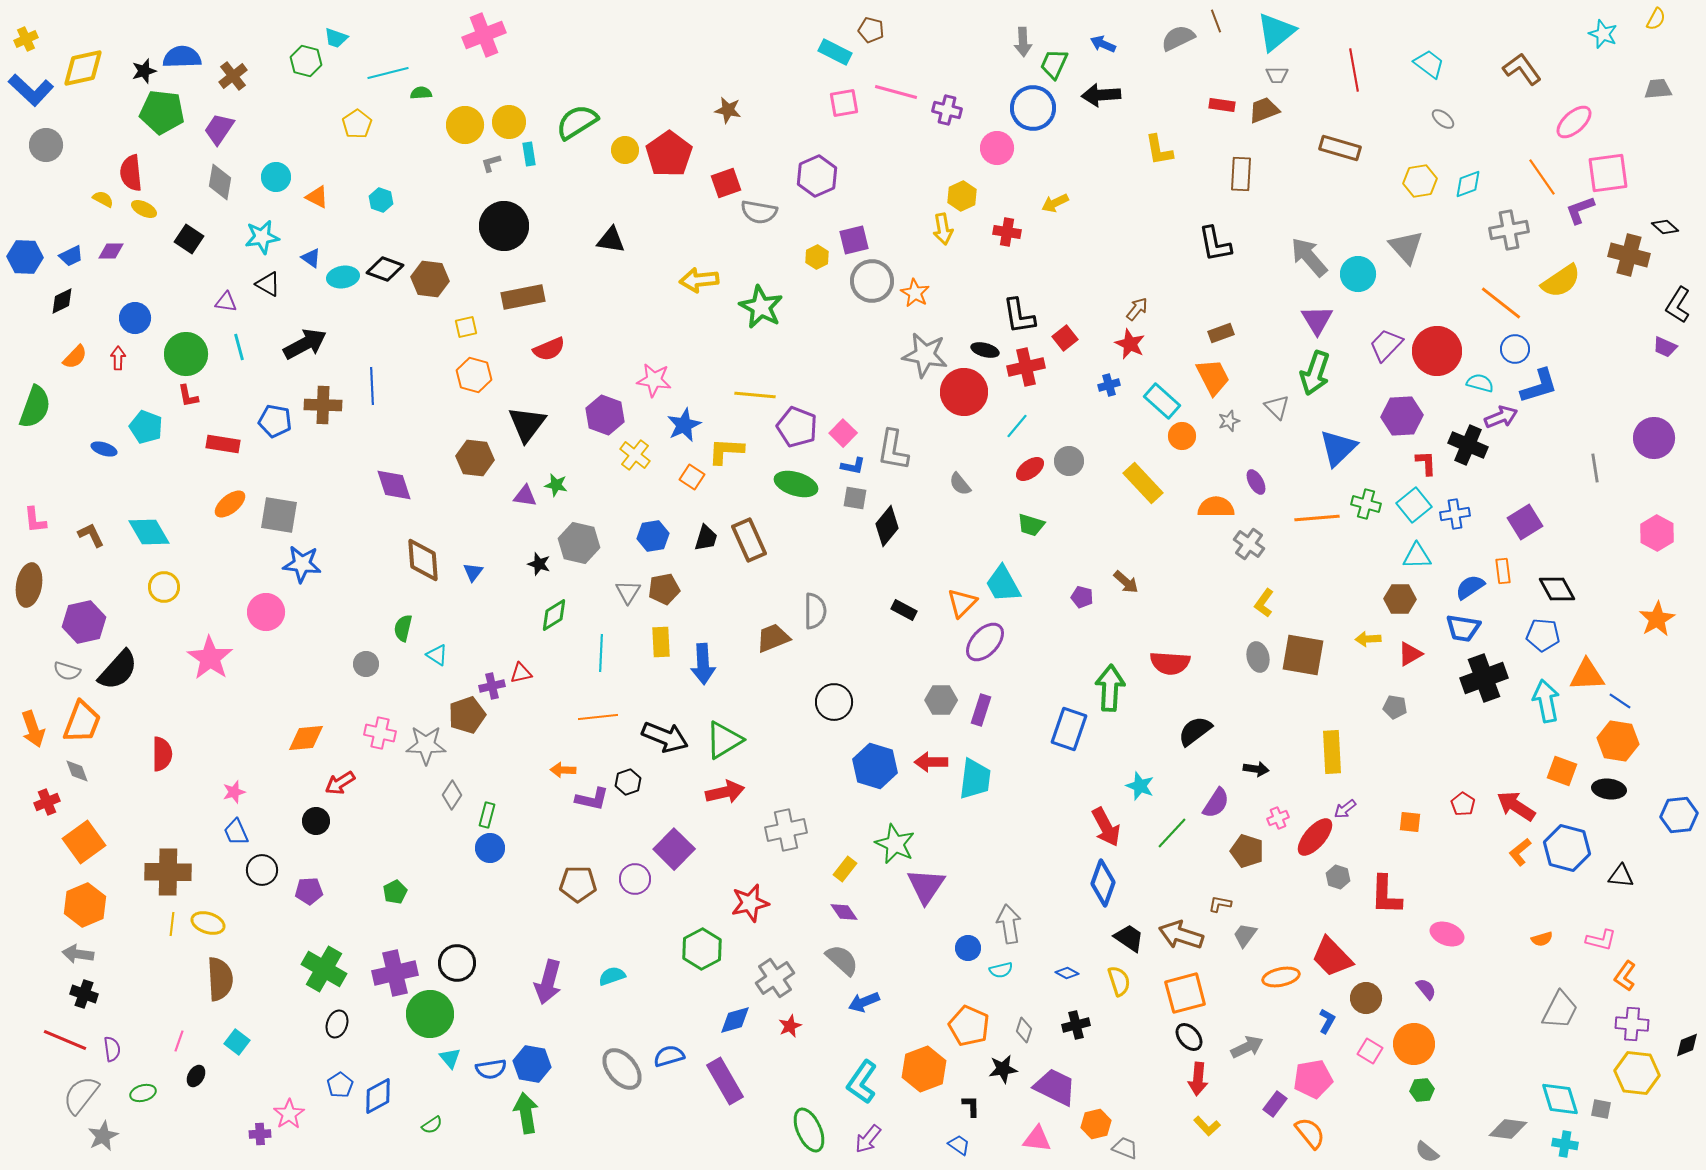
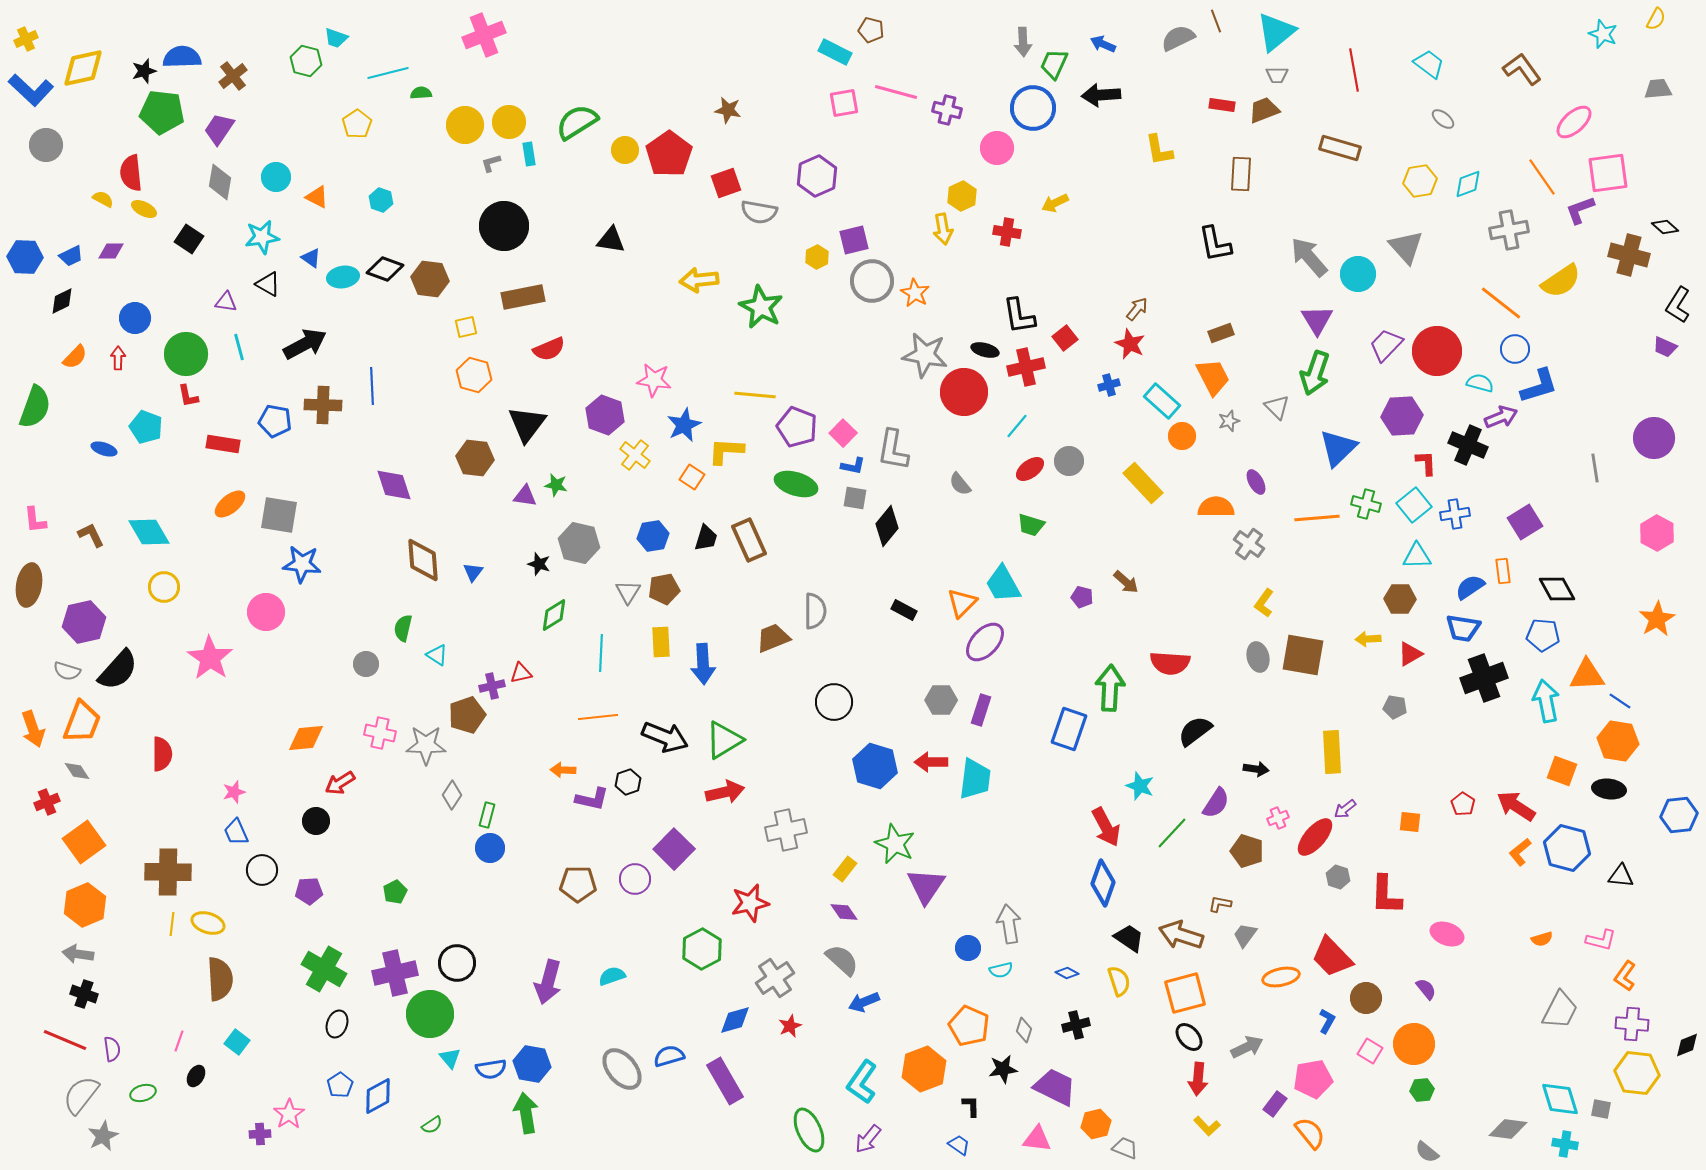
gray diamond at (77, 771): rotated 12 degrees counterclockwise
